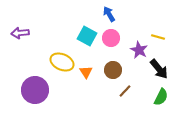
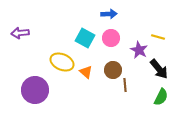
blue arrow: rotated 119 degrees clockwise
cyan square: moved 2 px left, 2 px down
orange triangle: rotated 16 degrees counterclockwise
brown line: moved 6 px up; rotated 48 degrees counterclockwise
